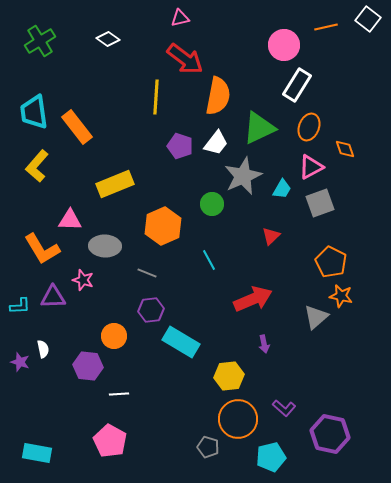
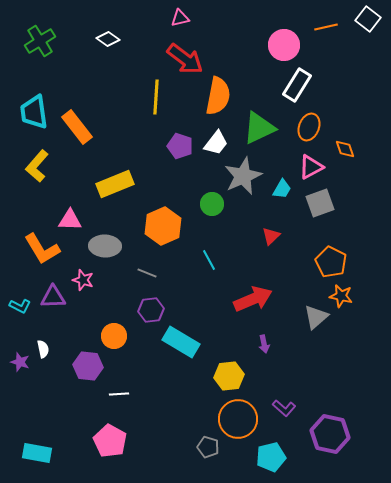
cyan L-shape at (20, 306): rotated 30 degrees clockwise
